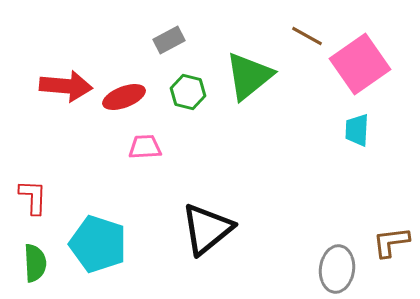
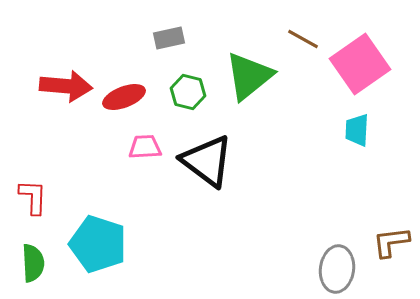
brown line: moved 4 px left, 3 px down
gray rectangle: moved 2 px up; rotated 16 degrees clockwise
black triangle: moved 68 px up; rotated 44 degrees counterclockwise
green semicircle: moved 2 px left
